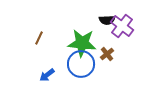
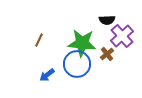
purple cross: moved 10 px down; rotated 10 degrees clockwise
brown line: moved 2 px down
blue circle: moved 4 px left
